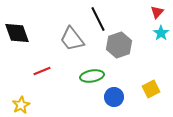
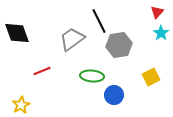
black line: moved 1 px right, 2 px down
gray trapezoid: rotated 92 degrees clockwise
gray hexagon: rotated 10 degrees clockwise
green ellipse: rotated 15 degrees clockwise
yellow square: moved 12 px up
blue circle: moved 2 px up
